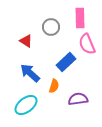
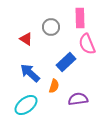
red triangle: moved 2 px up
